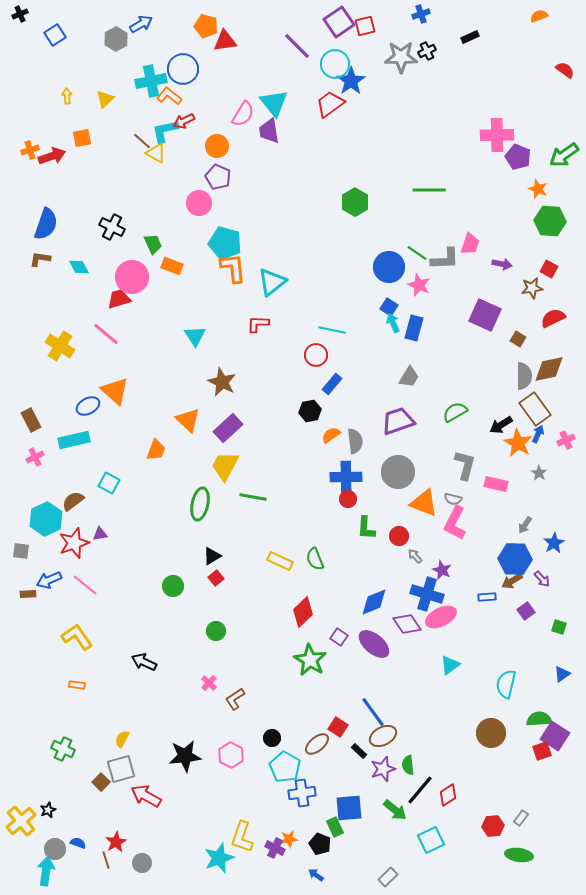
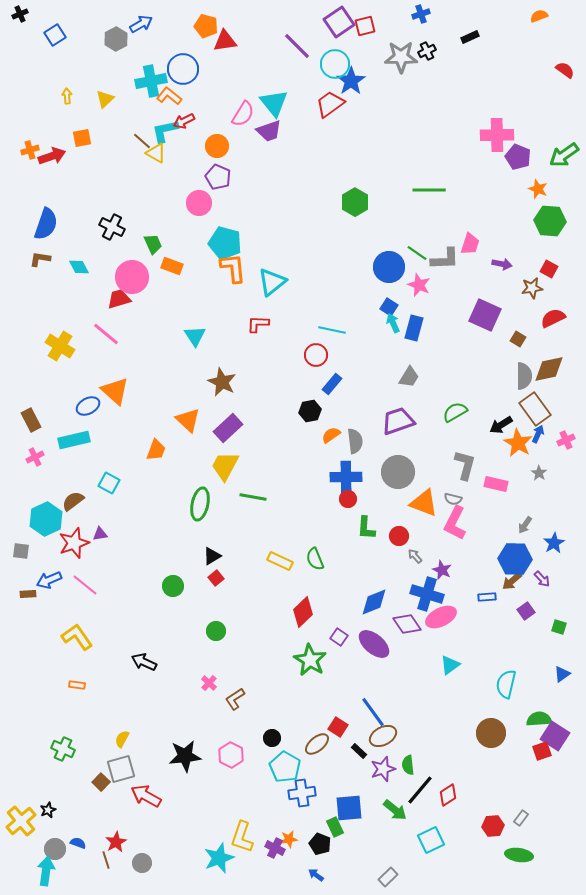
purple trapezoid at (269, 131): rotated 100 degrees counterclockwise
brown arrow at (512, 581): rotated 10 degrees counterclockwise
